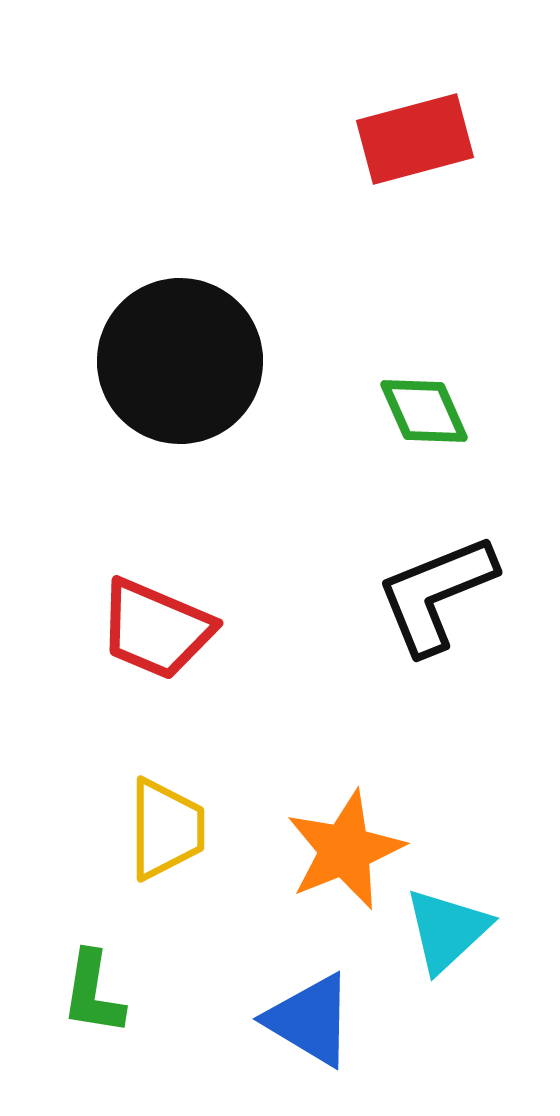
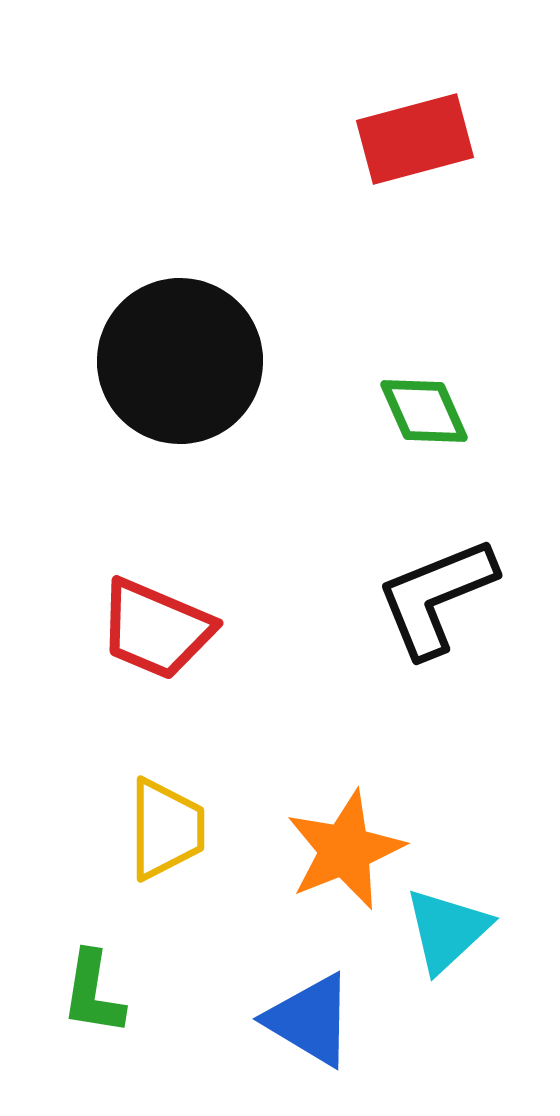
black L-shape: moved 3 px down
